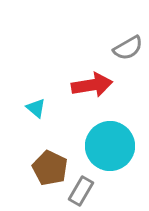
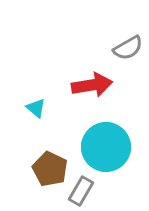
cyan circle: moved 4 px left, 1 px down
brown pentagon: moved 1 px down
